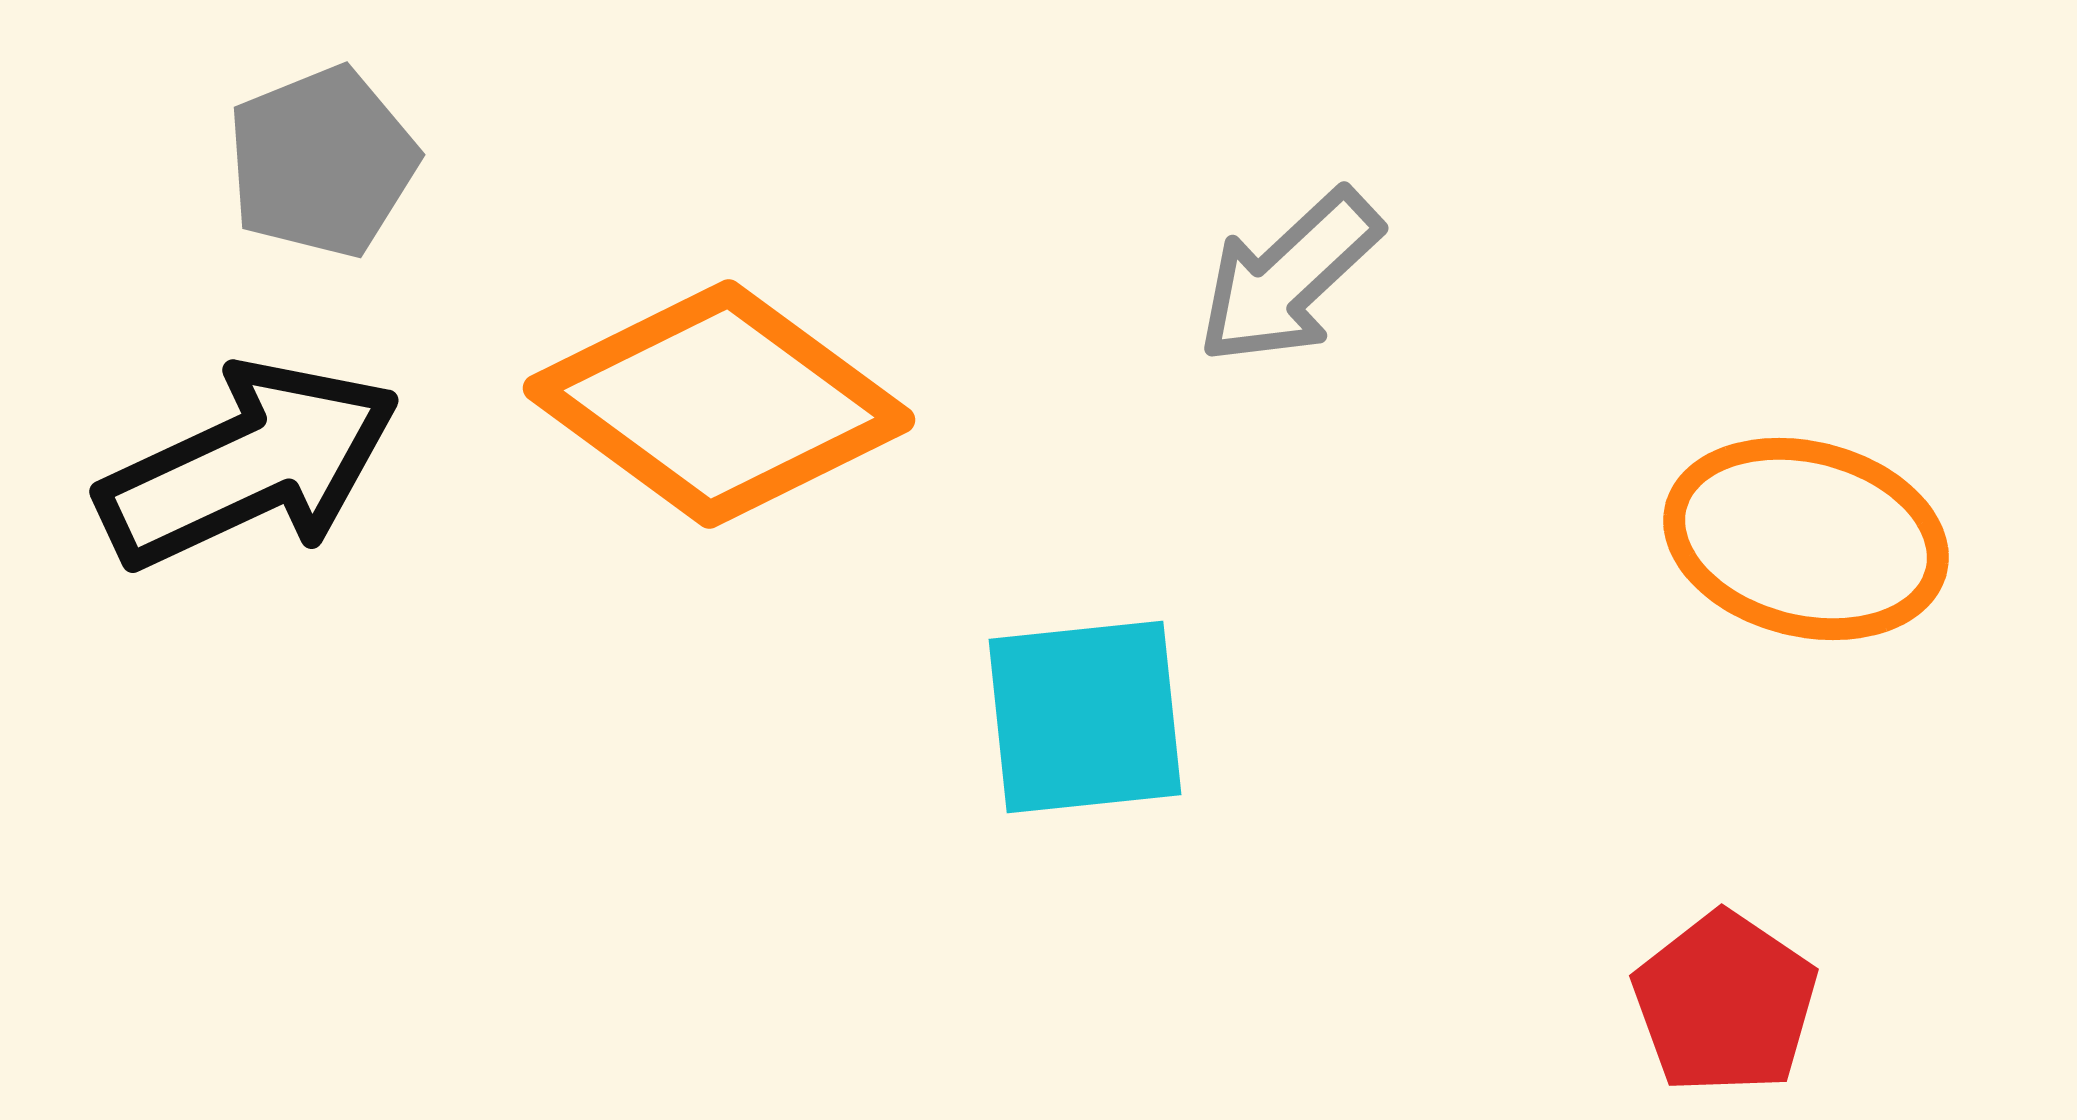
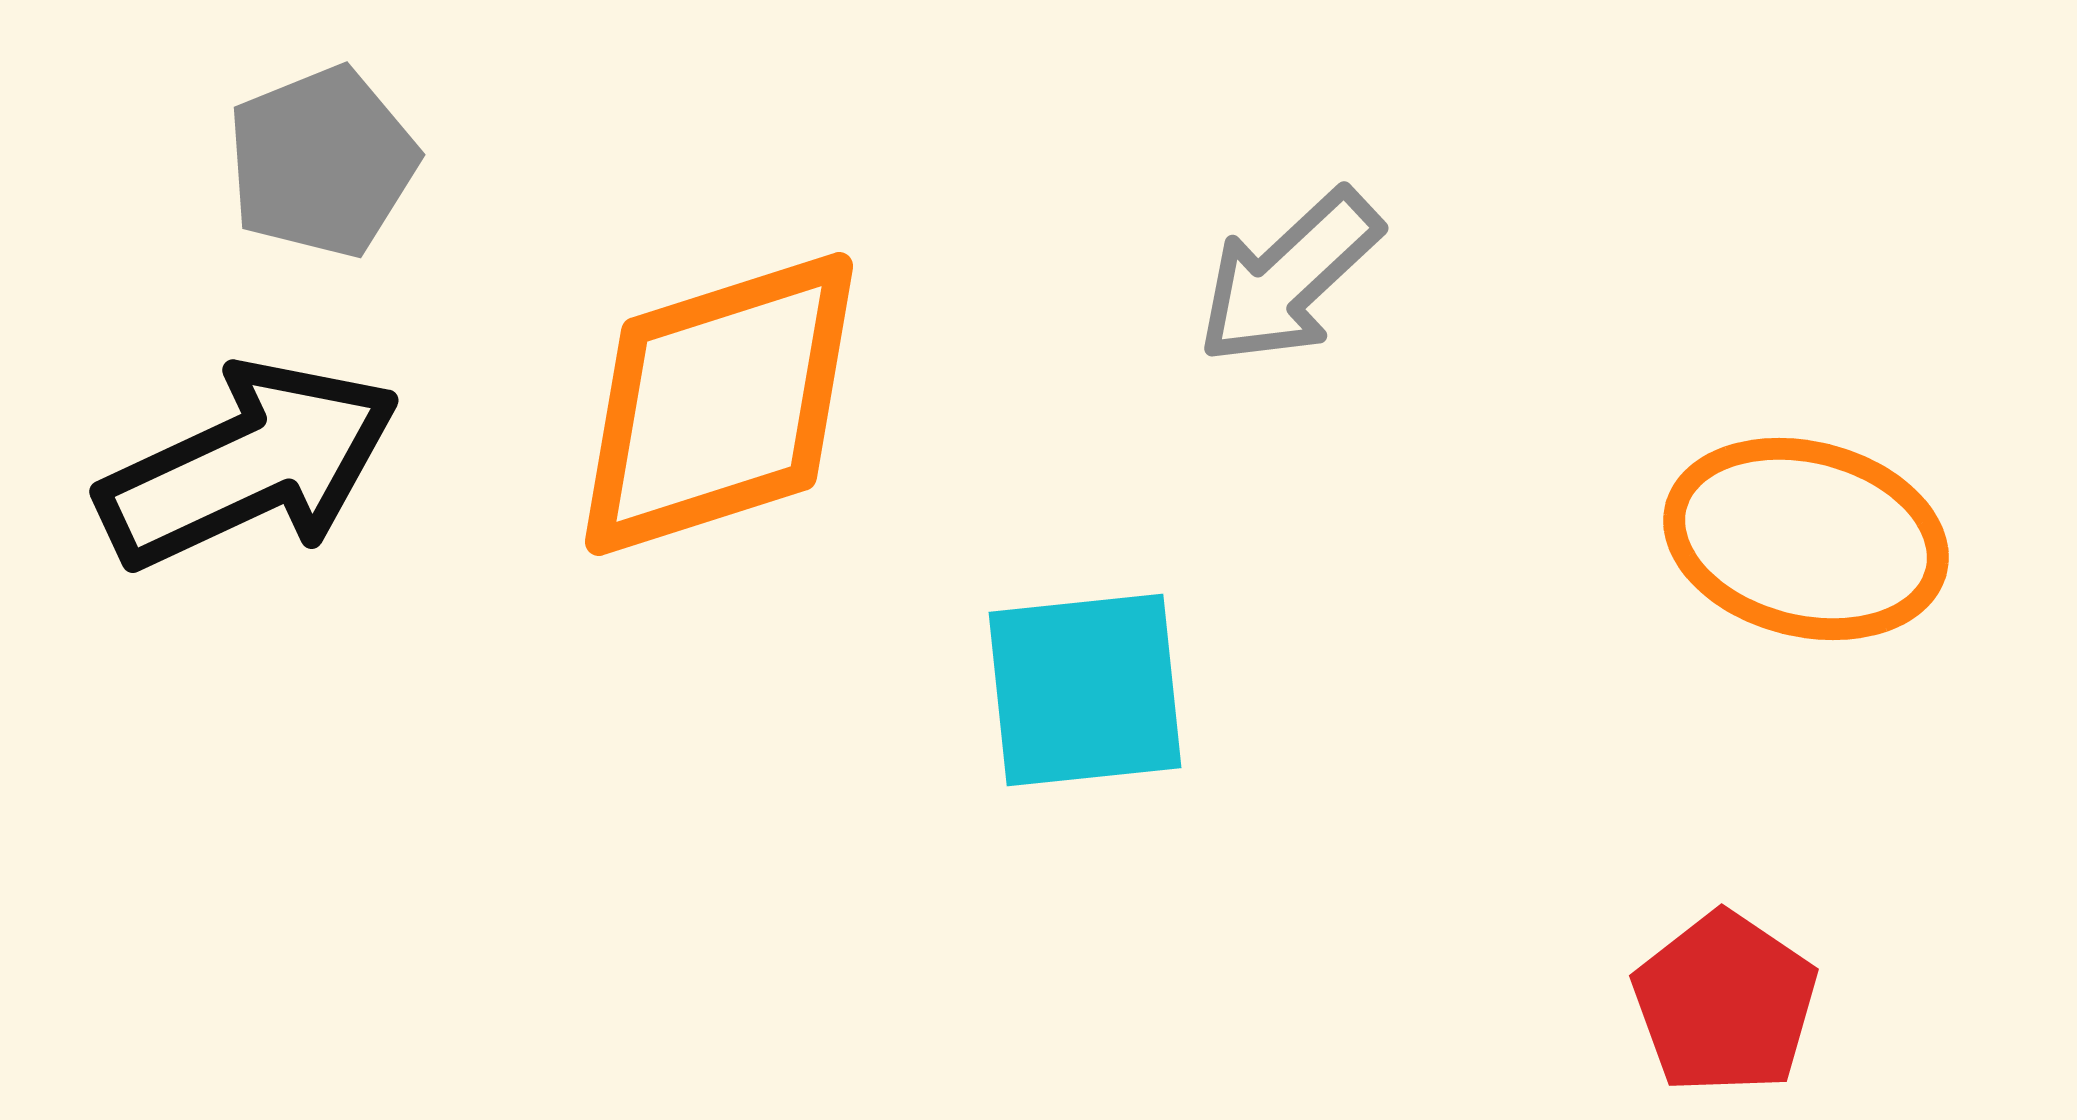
orange diamond: rotated 54 degrees counterclockwise
cyan square: moved 27 px up
